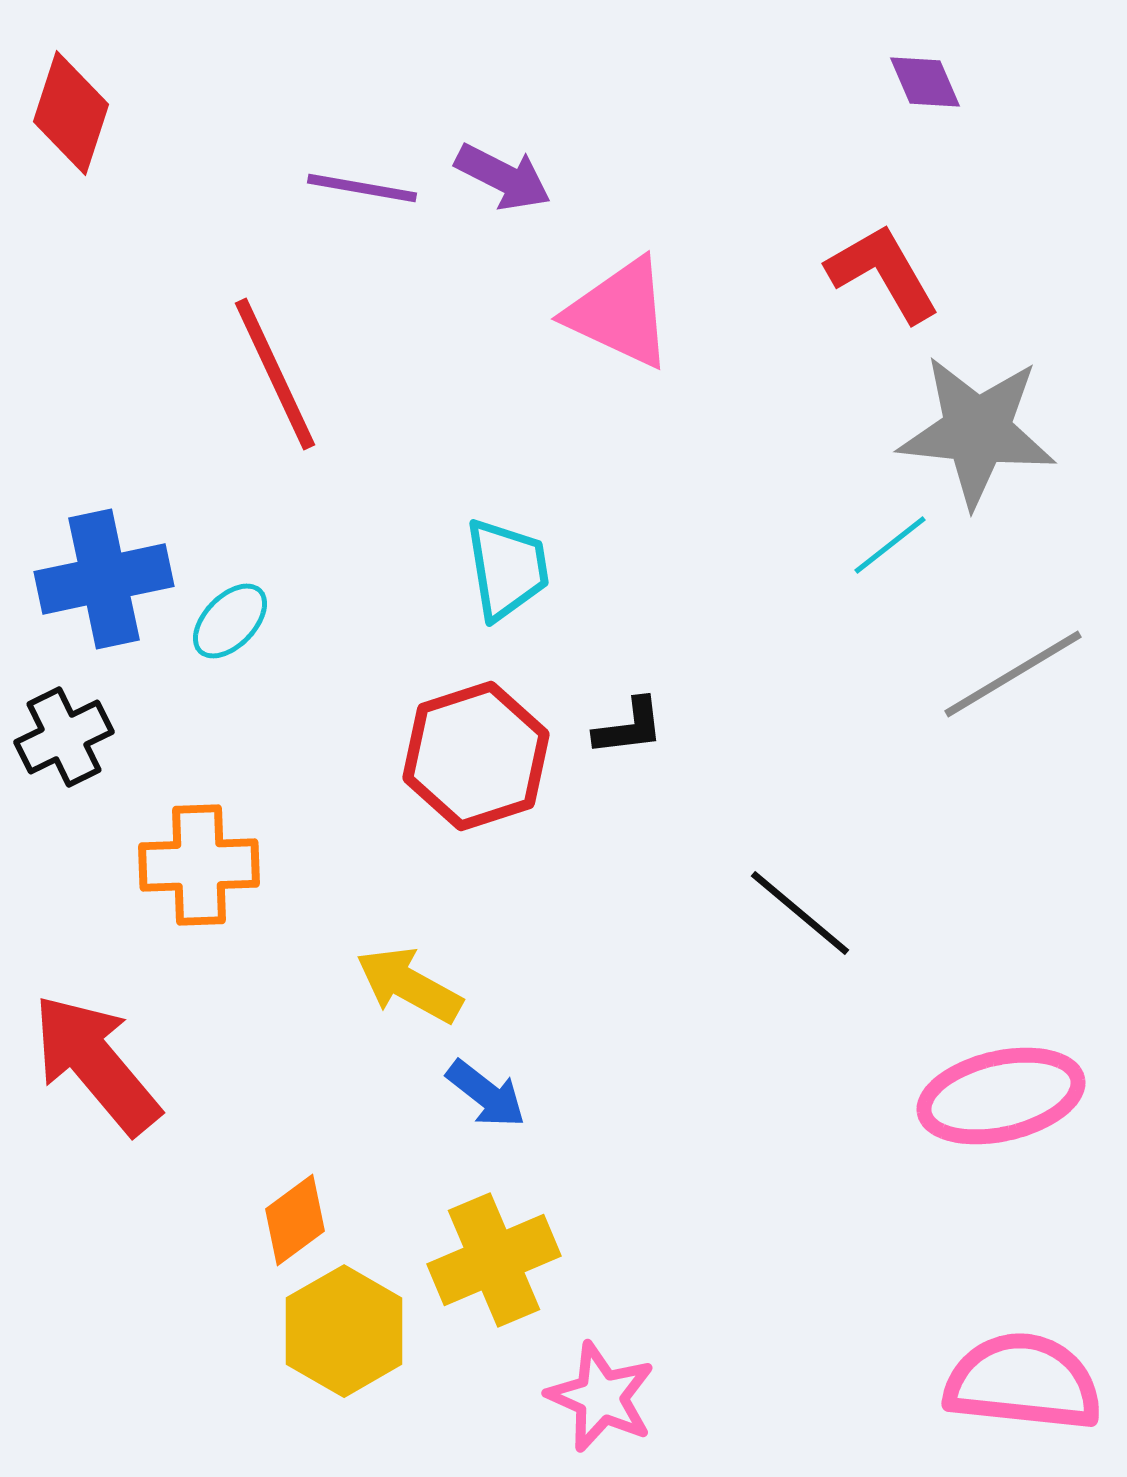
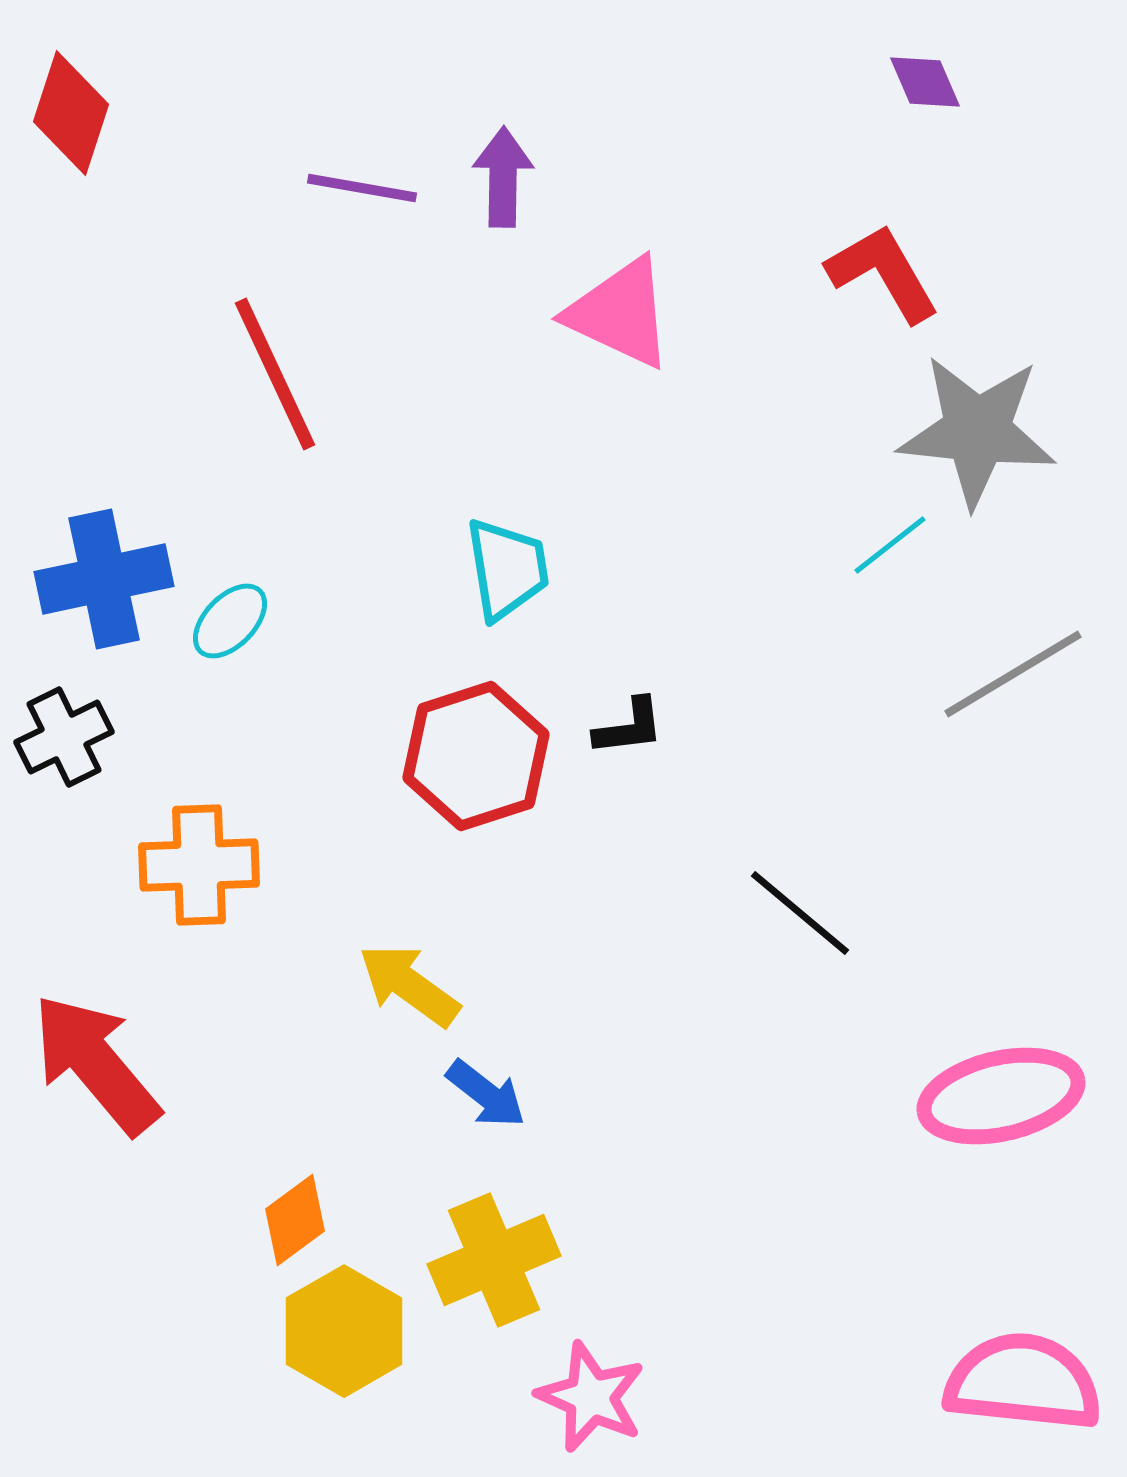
purple arrow: rotated 116 degrees counterclockwise
yellow arrow: rotated 7 degrees clockwise
pink star: moved 10 px left
